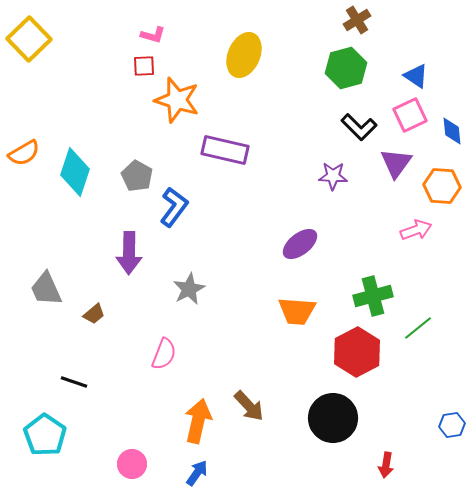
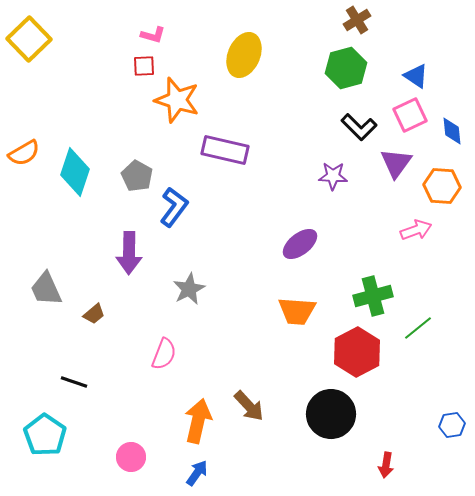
black circle: moved 2 px left, 4 px up
pink circle: moved 1 px left, 7 px up
